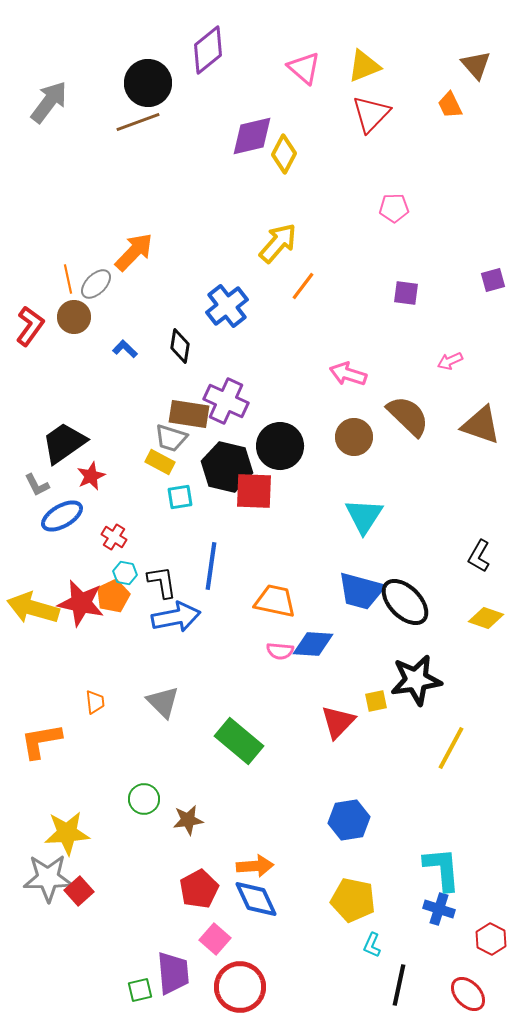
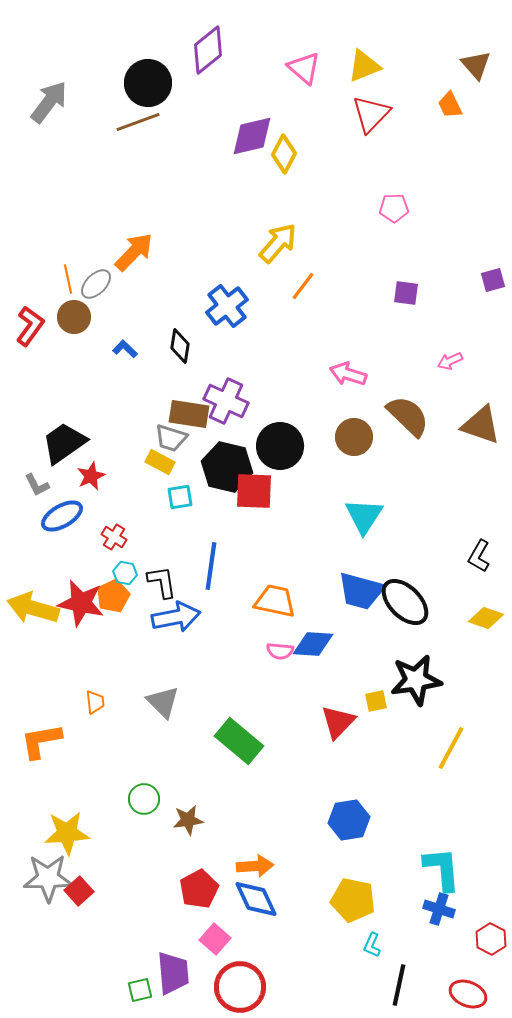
red ellipse at (468, 994): rotated 24 degrees counterclockwise
